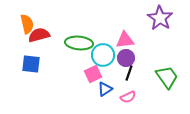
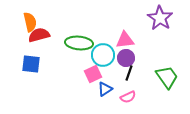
orange semicircle: moved 3 px right, 2 px up
